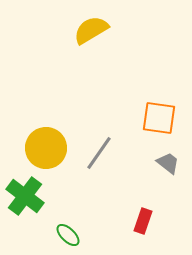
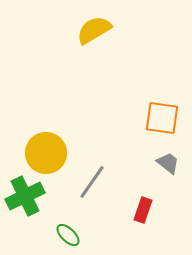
yellow semicircle: moved 3 px right
orange square: moved 3 px right
yellow circle: moved 5 px down
gray line: moved 7 px left, 29 px down
green cross: rotated 27 degrees clockwise
red rectangle: moved 11 px up
